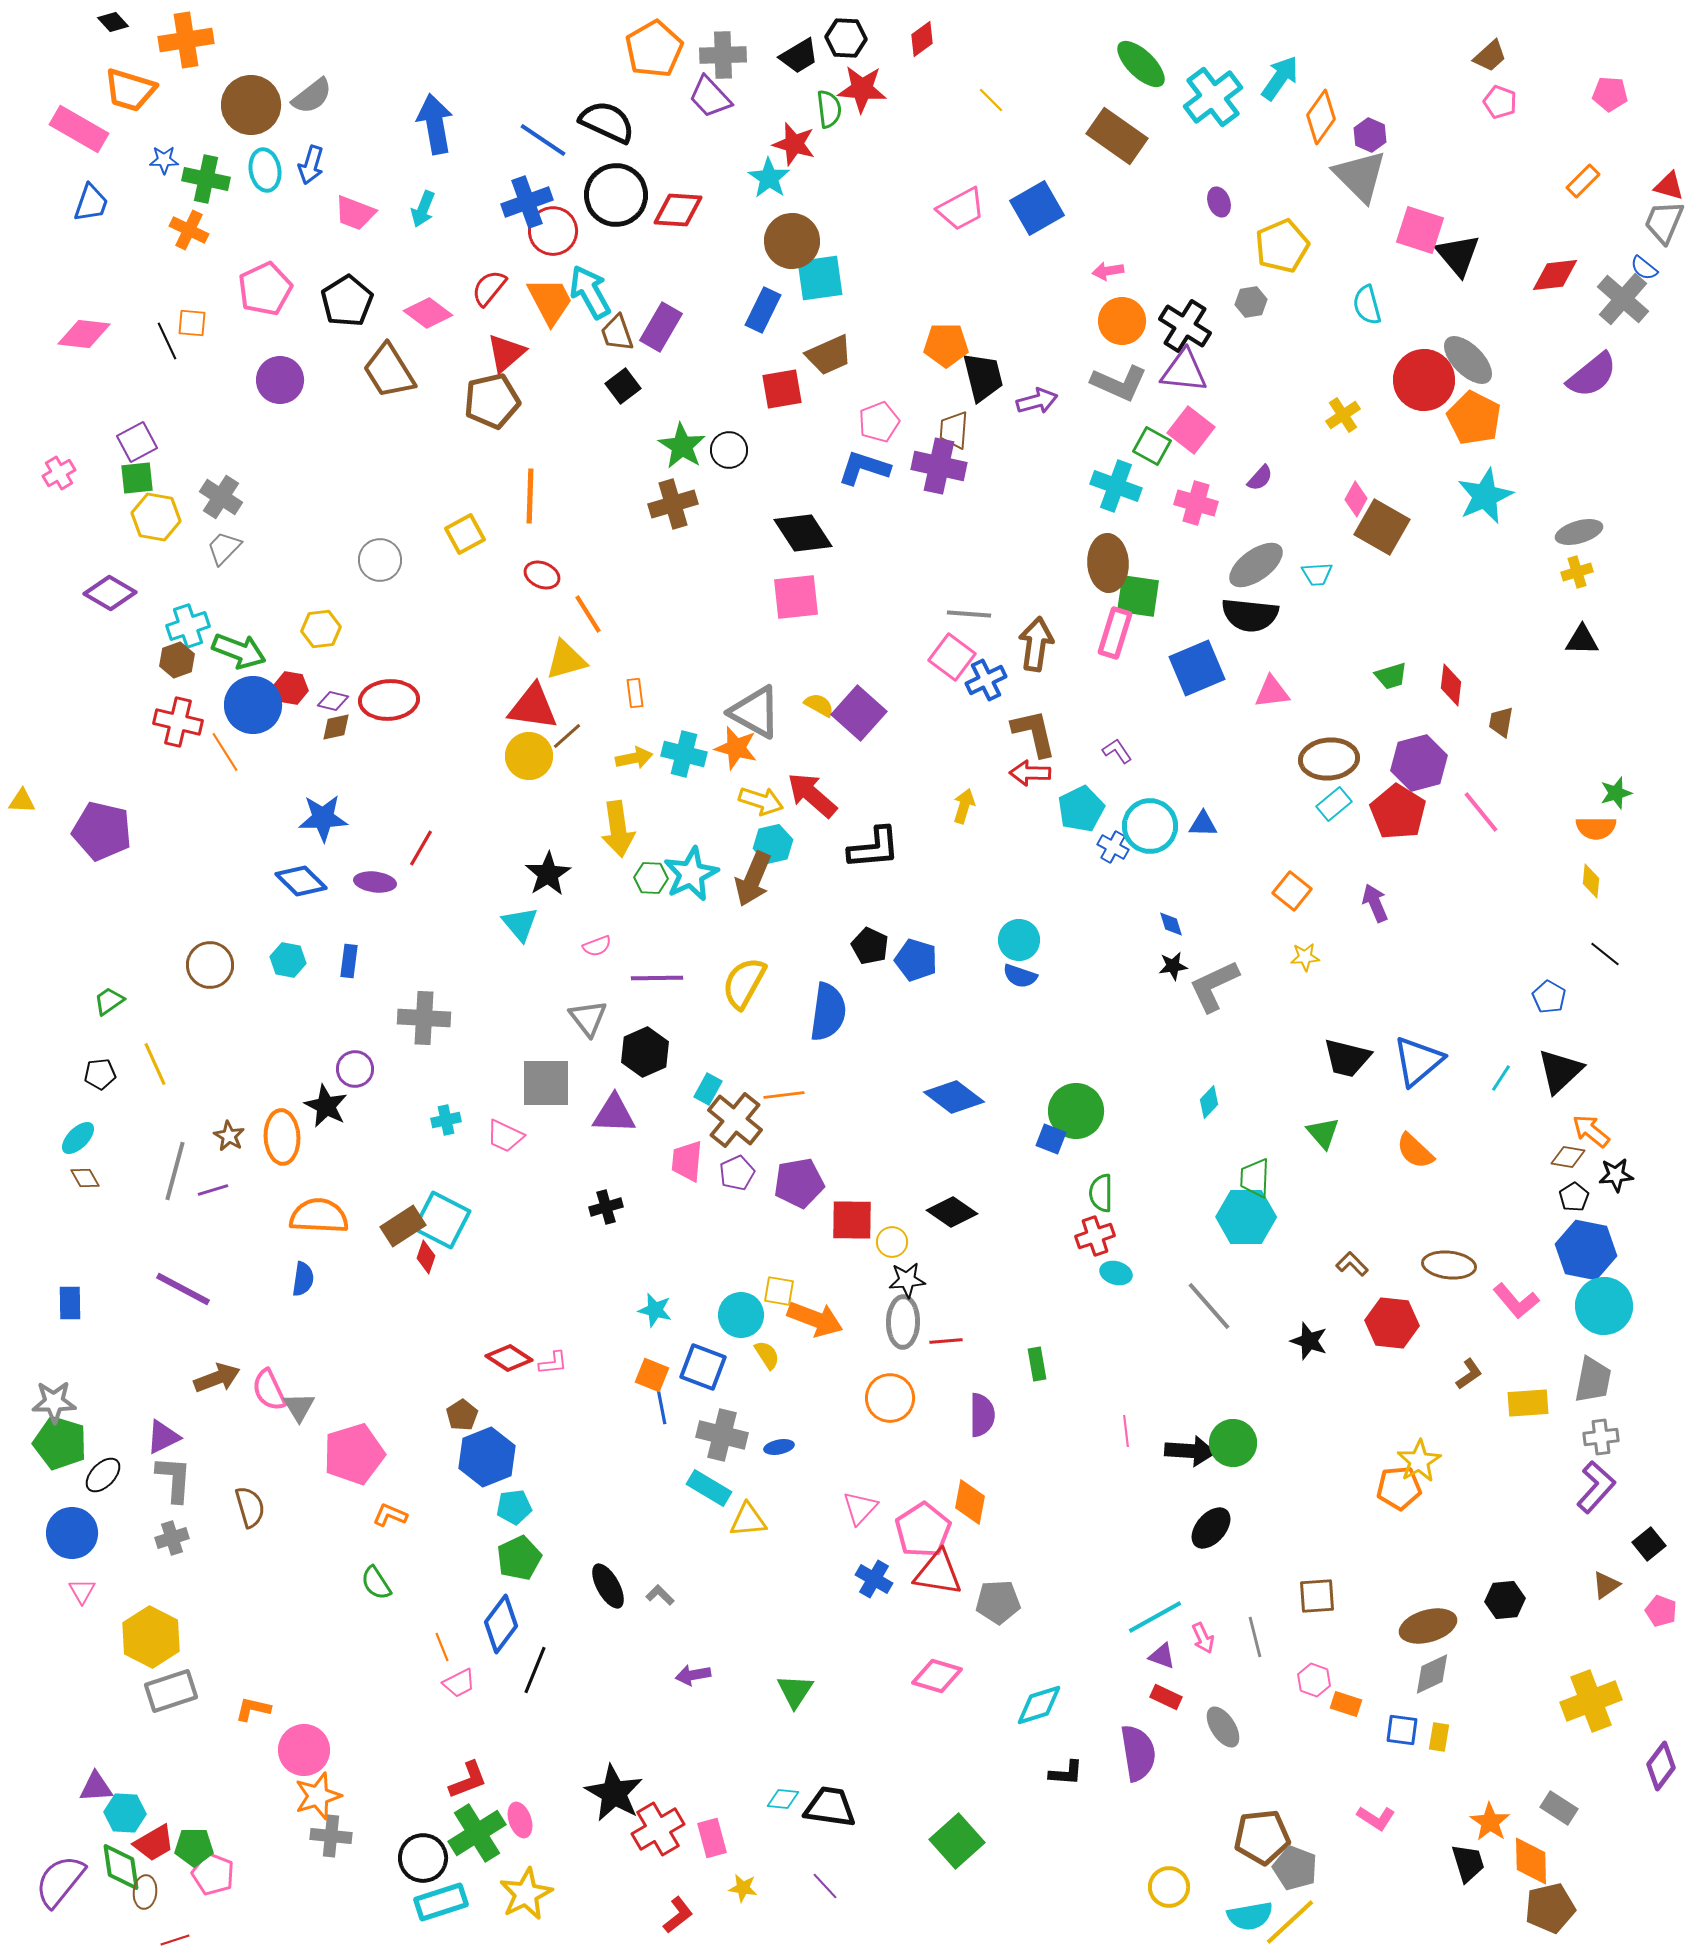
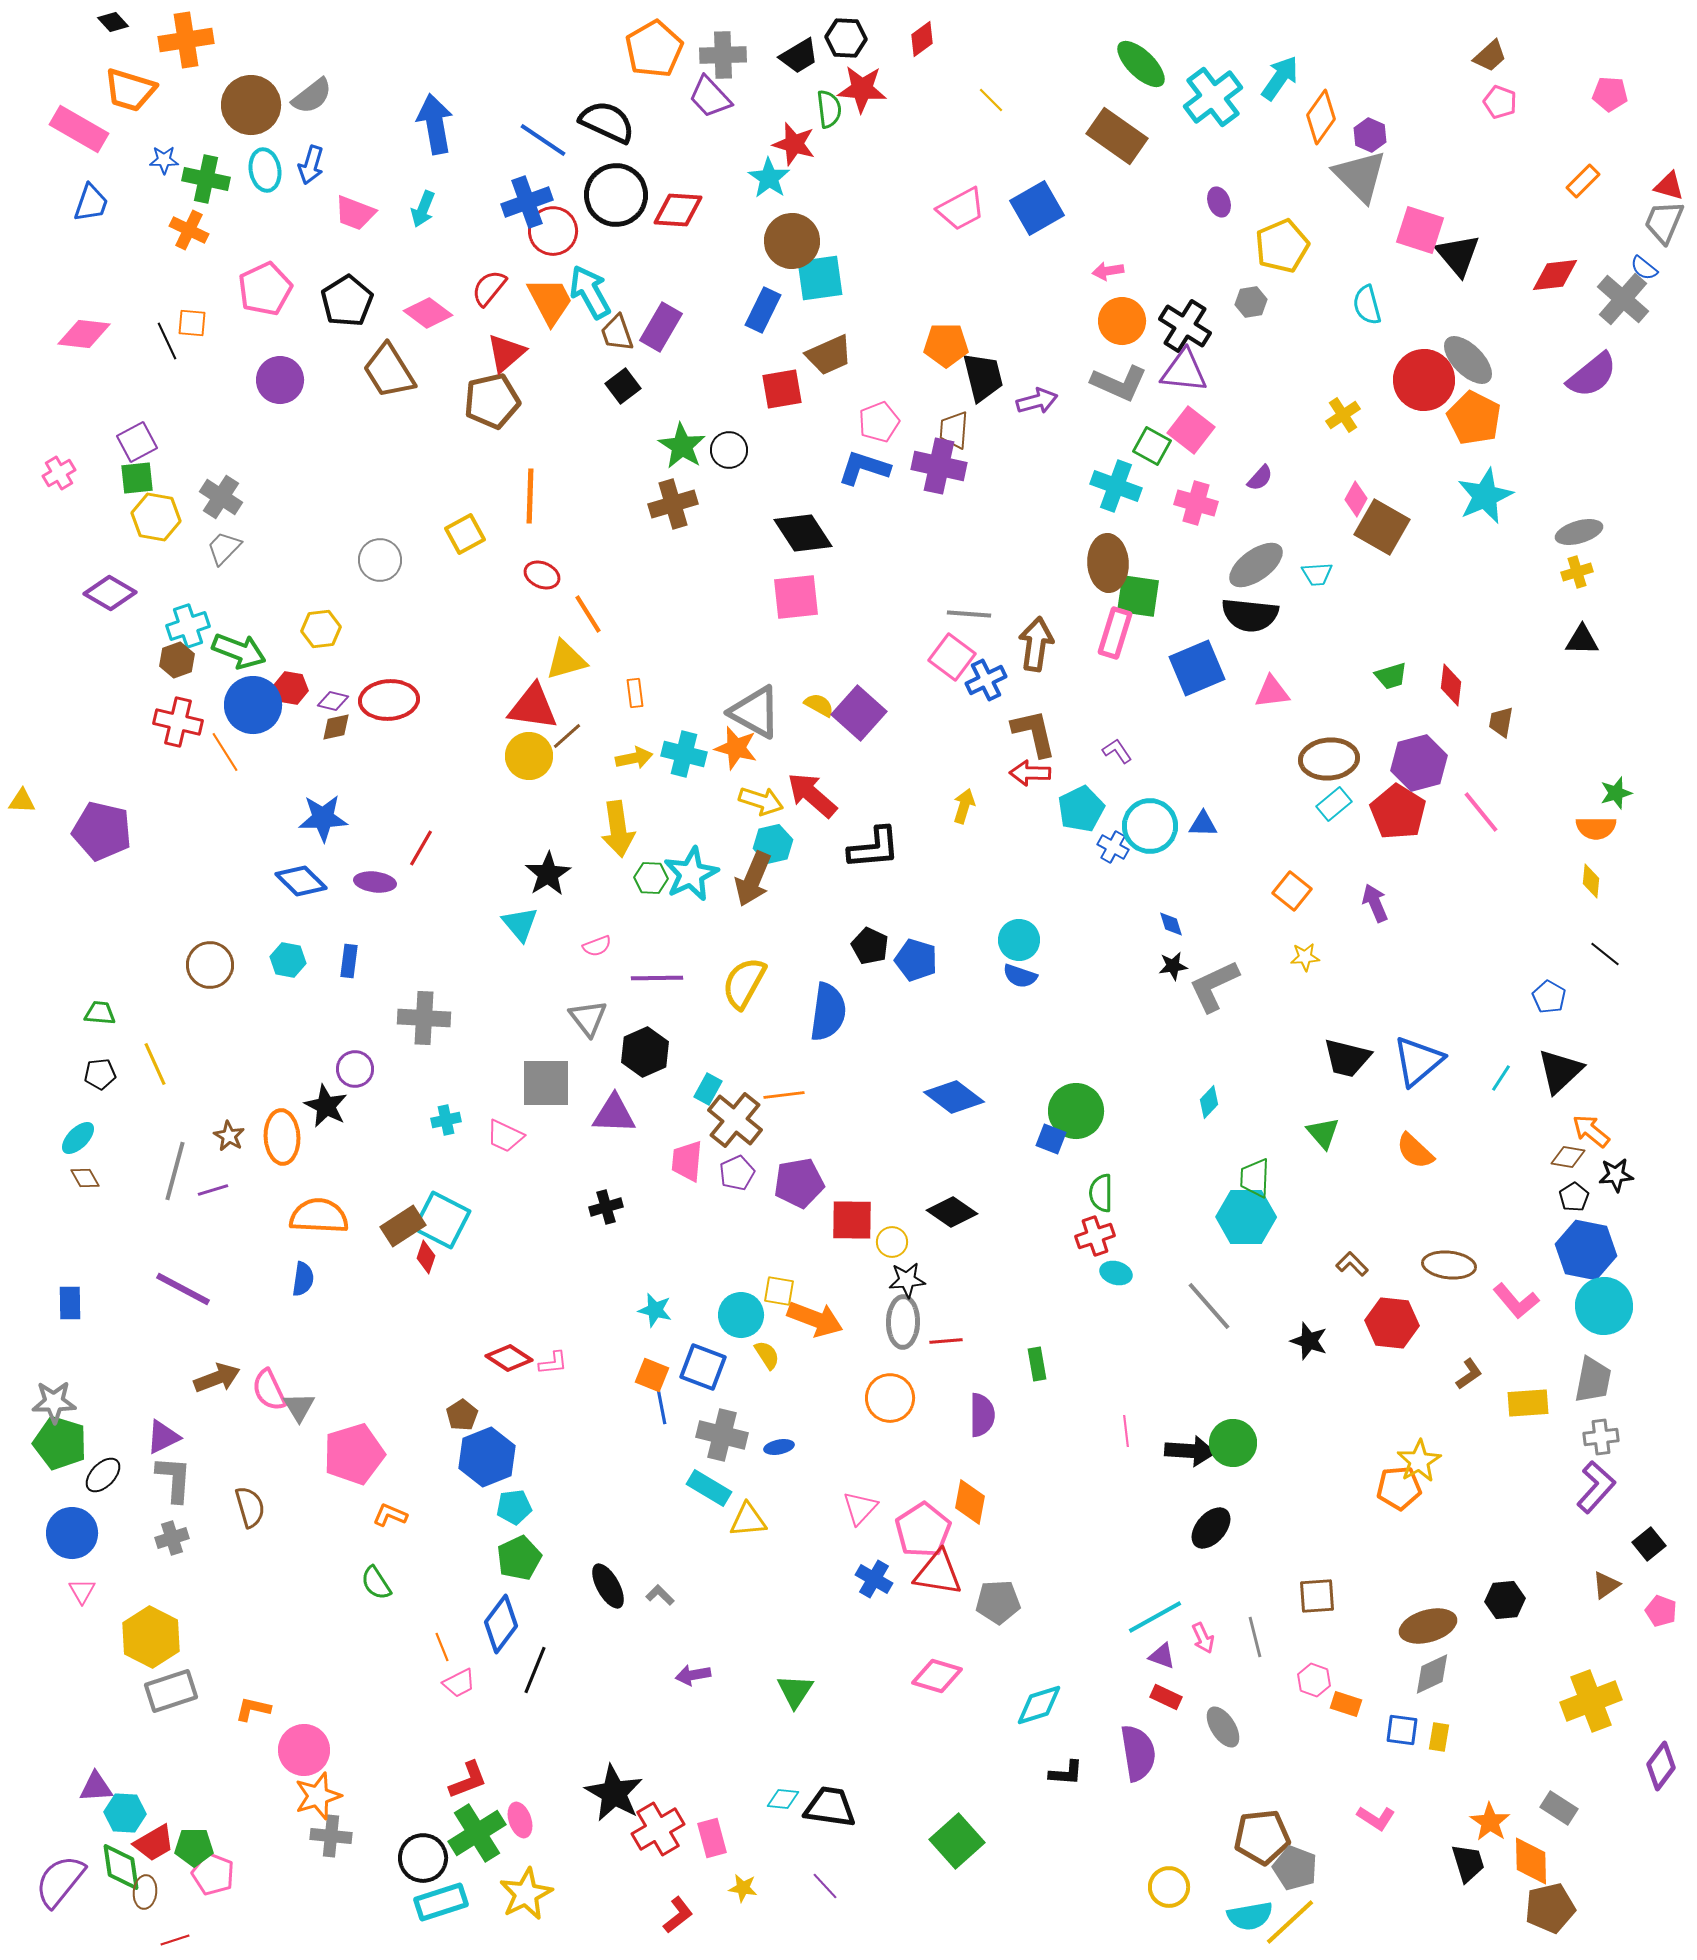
green trapezoid at (109, 1001): moved 9 px left, 12 px down; rotated 40 degrees clockwise
